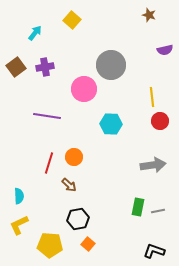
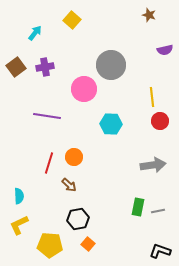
black L-shape: moved 6 px right
